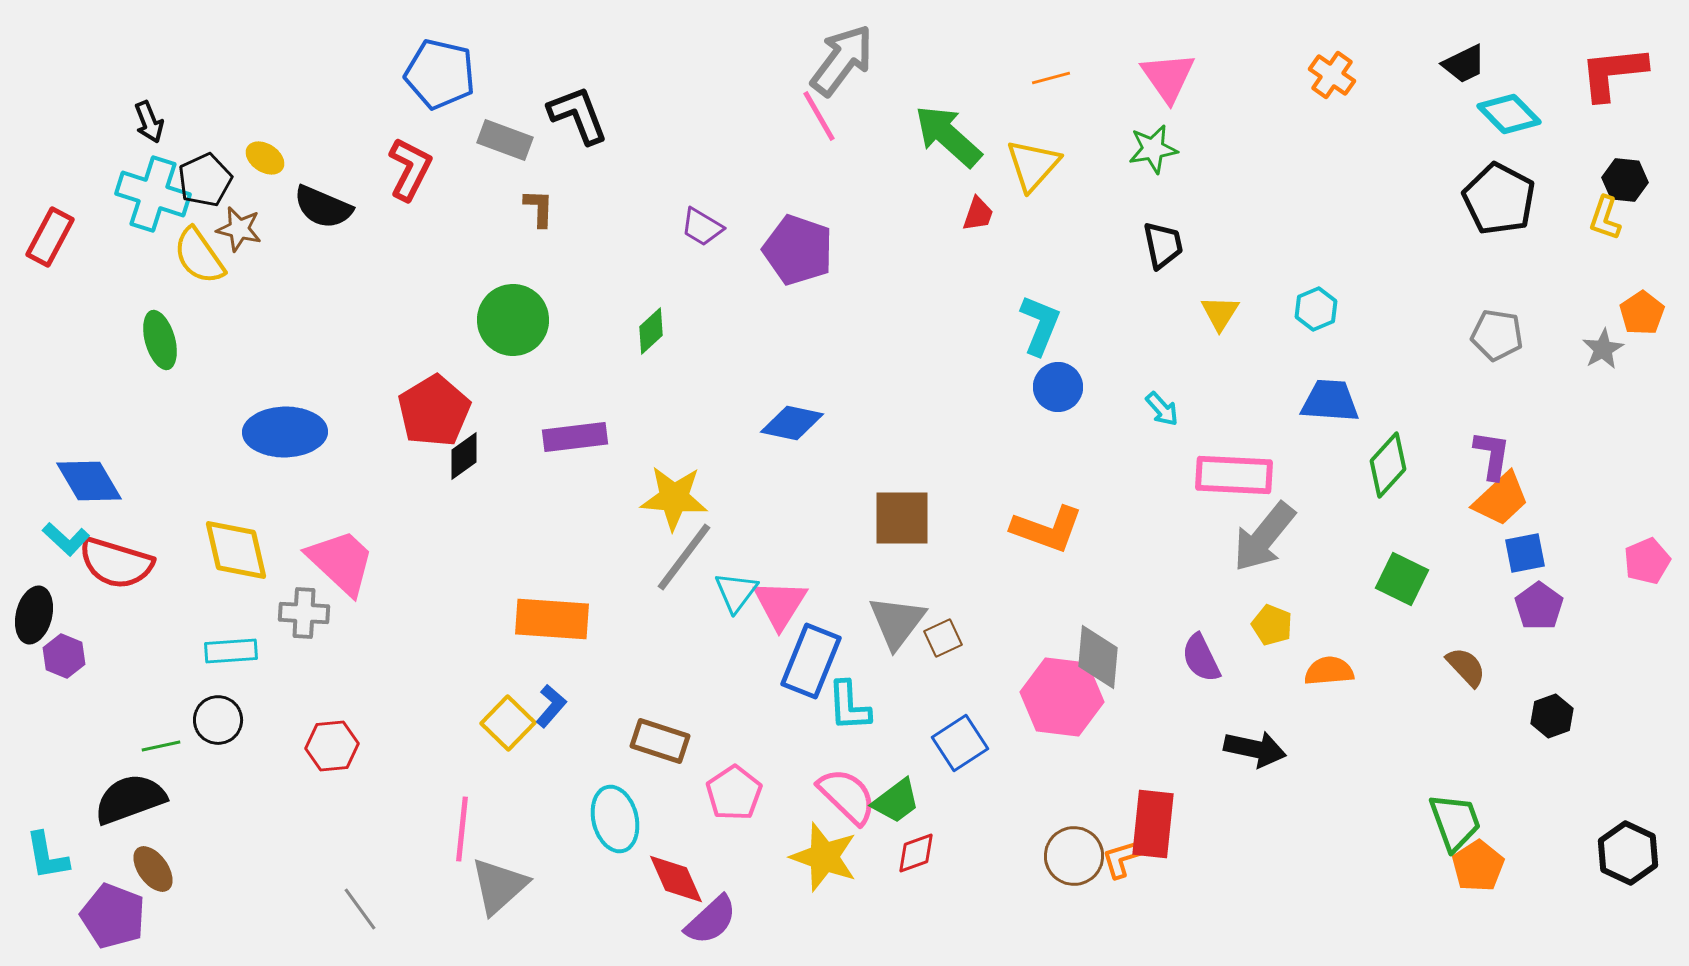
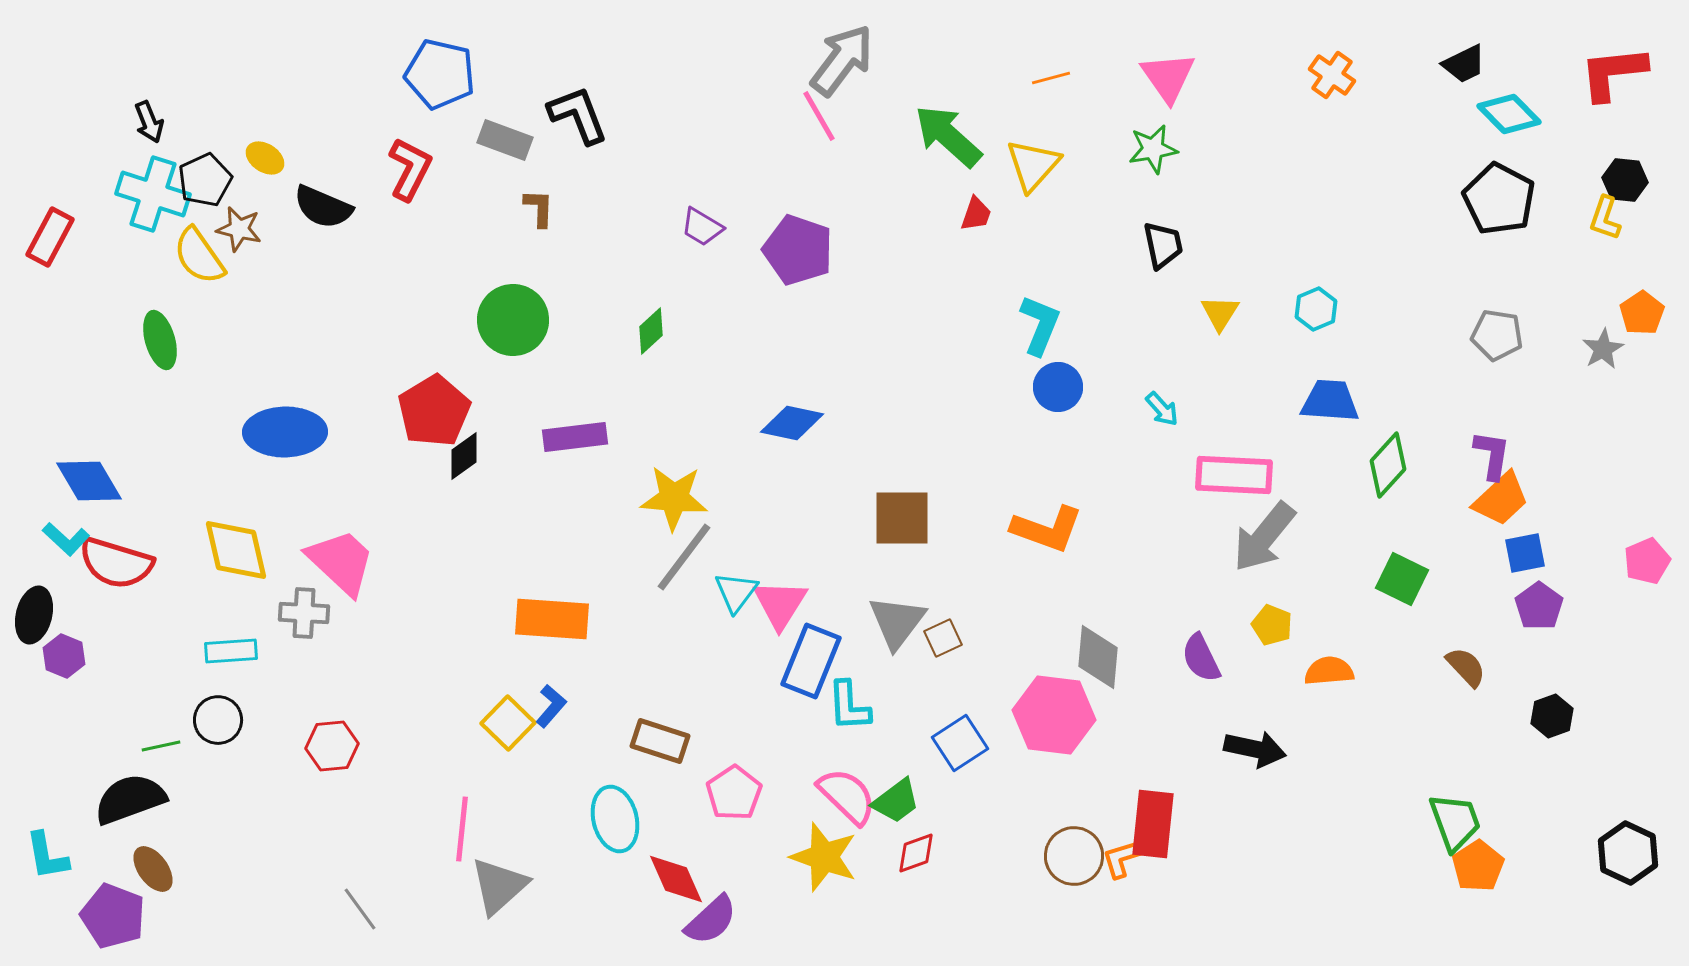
red trapezoid at (978, 214): moved 2 px left
pink hexagon at (1062, 697): moved 8 px left, 18 px down
